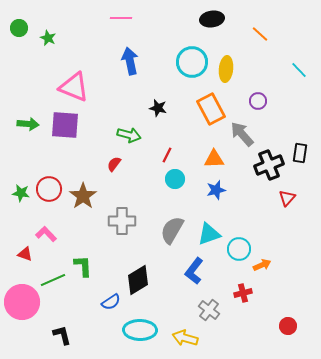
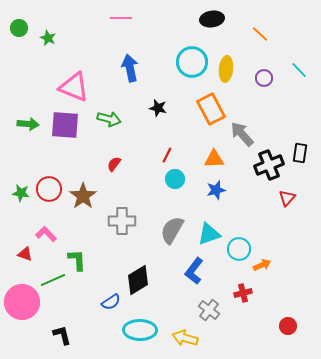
blue arrow at (130, 61): moved 7 px down
purple circle at (258, 101): moved 6 px right, 23 px up
green arrow at (129, 135): moved 20 px left, 16 px up
green L-shape at (83, 266): moved 6 px left, 6 px up
